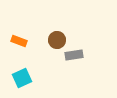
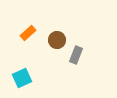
orange rectangle: moved 9 px right, 8 px up; rotated 63 degrees counterclockwise
gray rectangle: moved 2 px right; rotated 60 degrees counterclockwise
